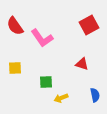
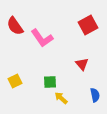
red square: moved 1 px left
red triangle: rotated 32 degrees clockwise
yellow square: moved 13 px down; rotated 24 degrees counterclockwise
green square: moved 4 px right
yellow arrow: rotated 64 degrees clockwise
